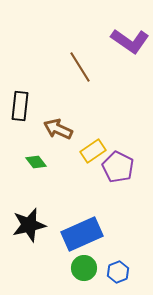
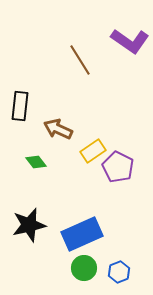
brown line: moved 7 px up
blue hexagon: moved 1 px right
